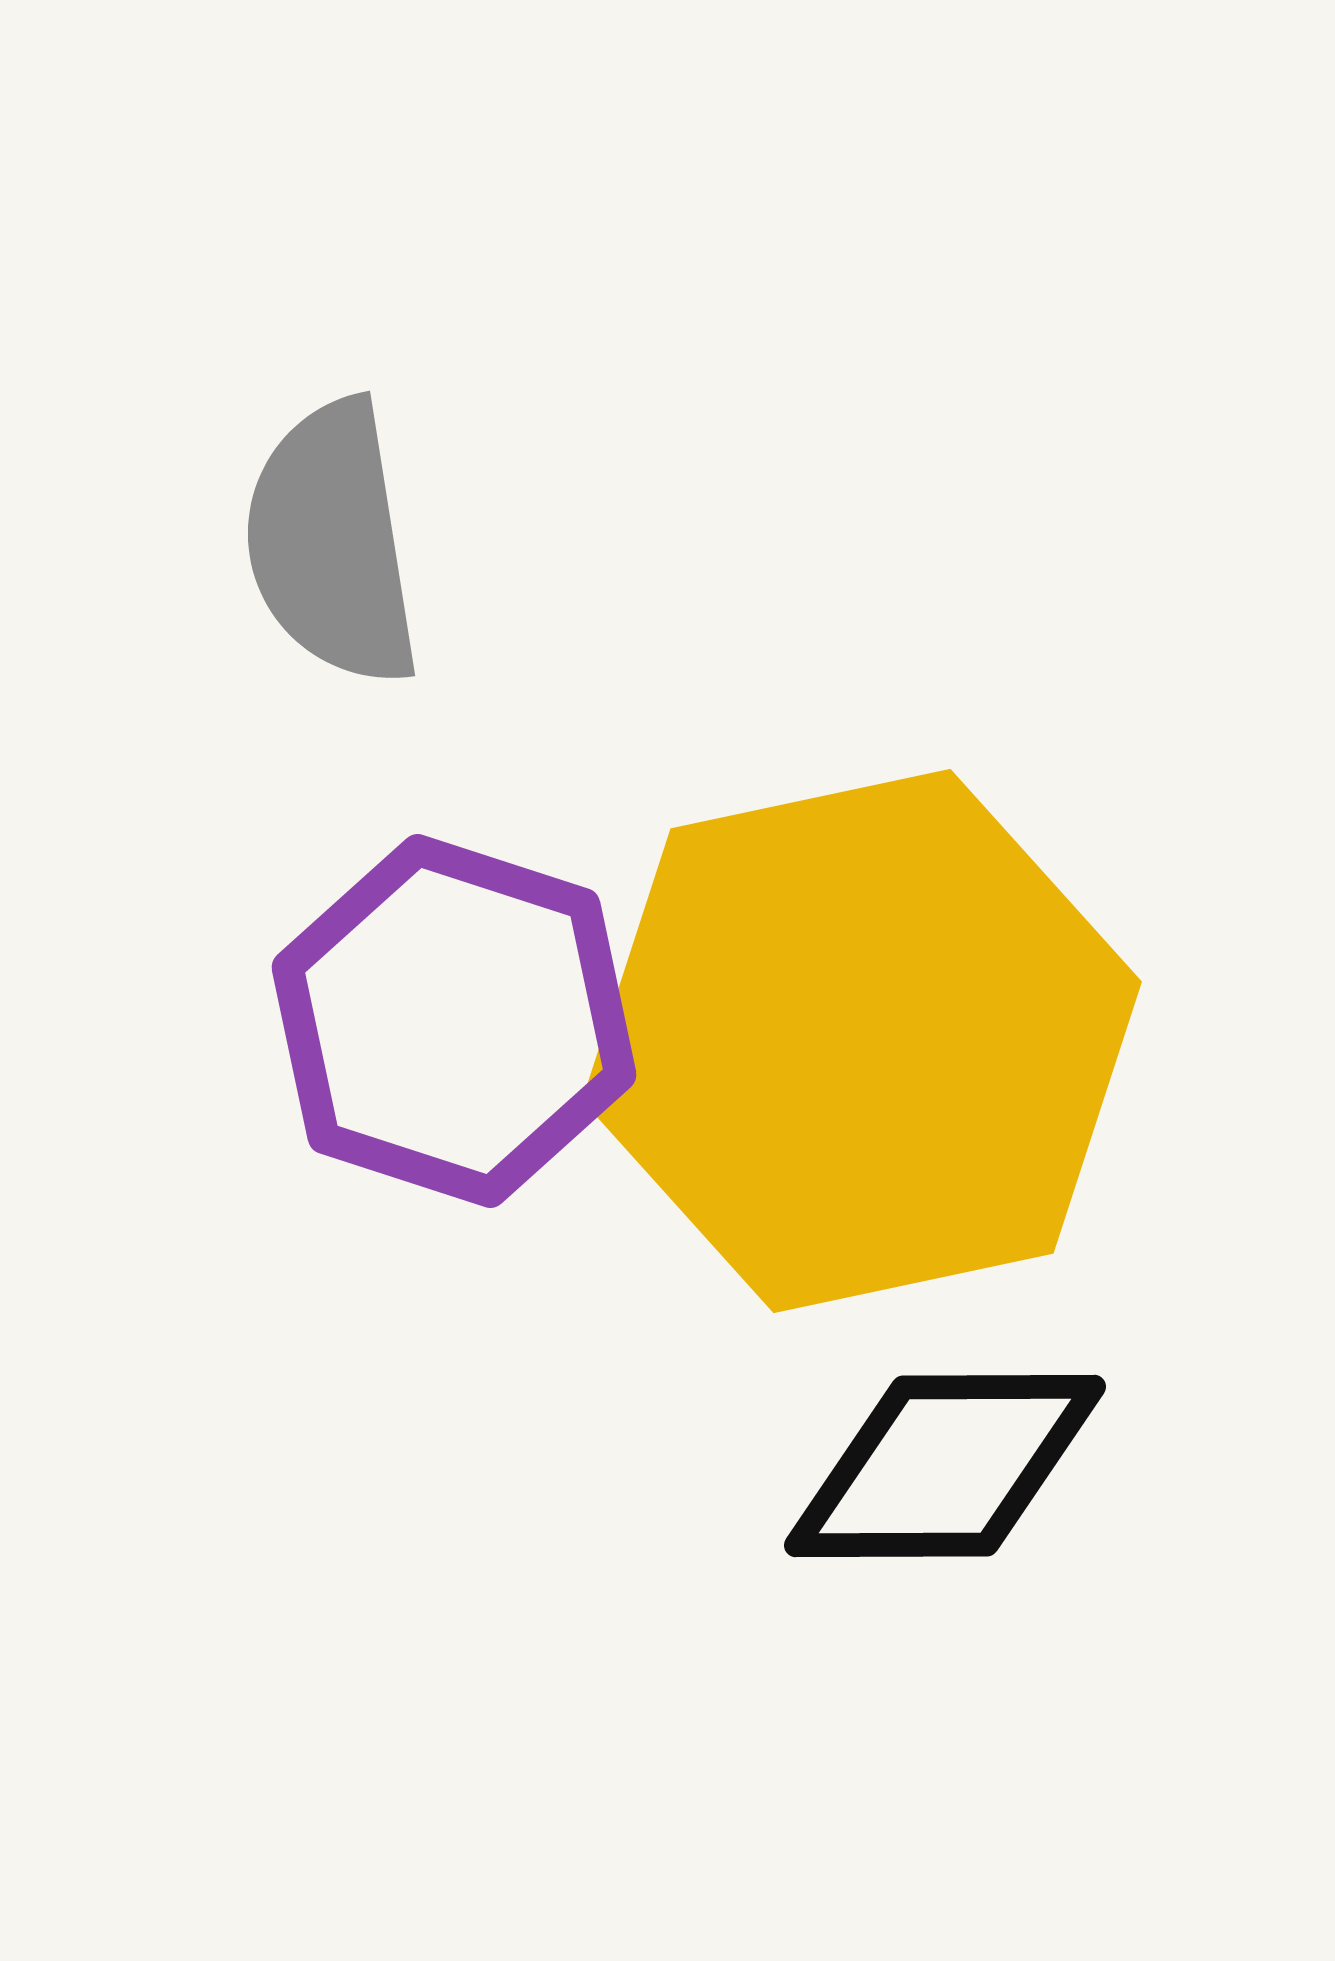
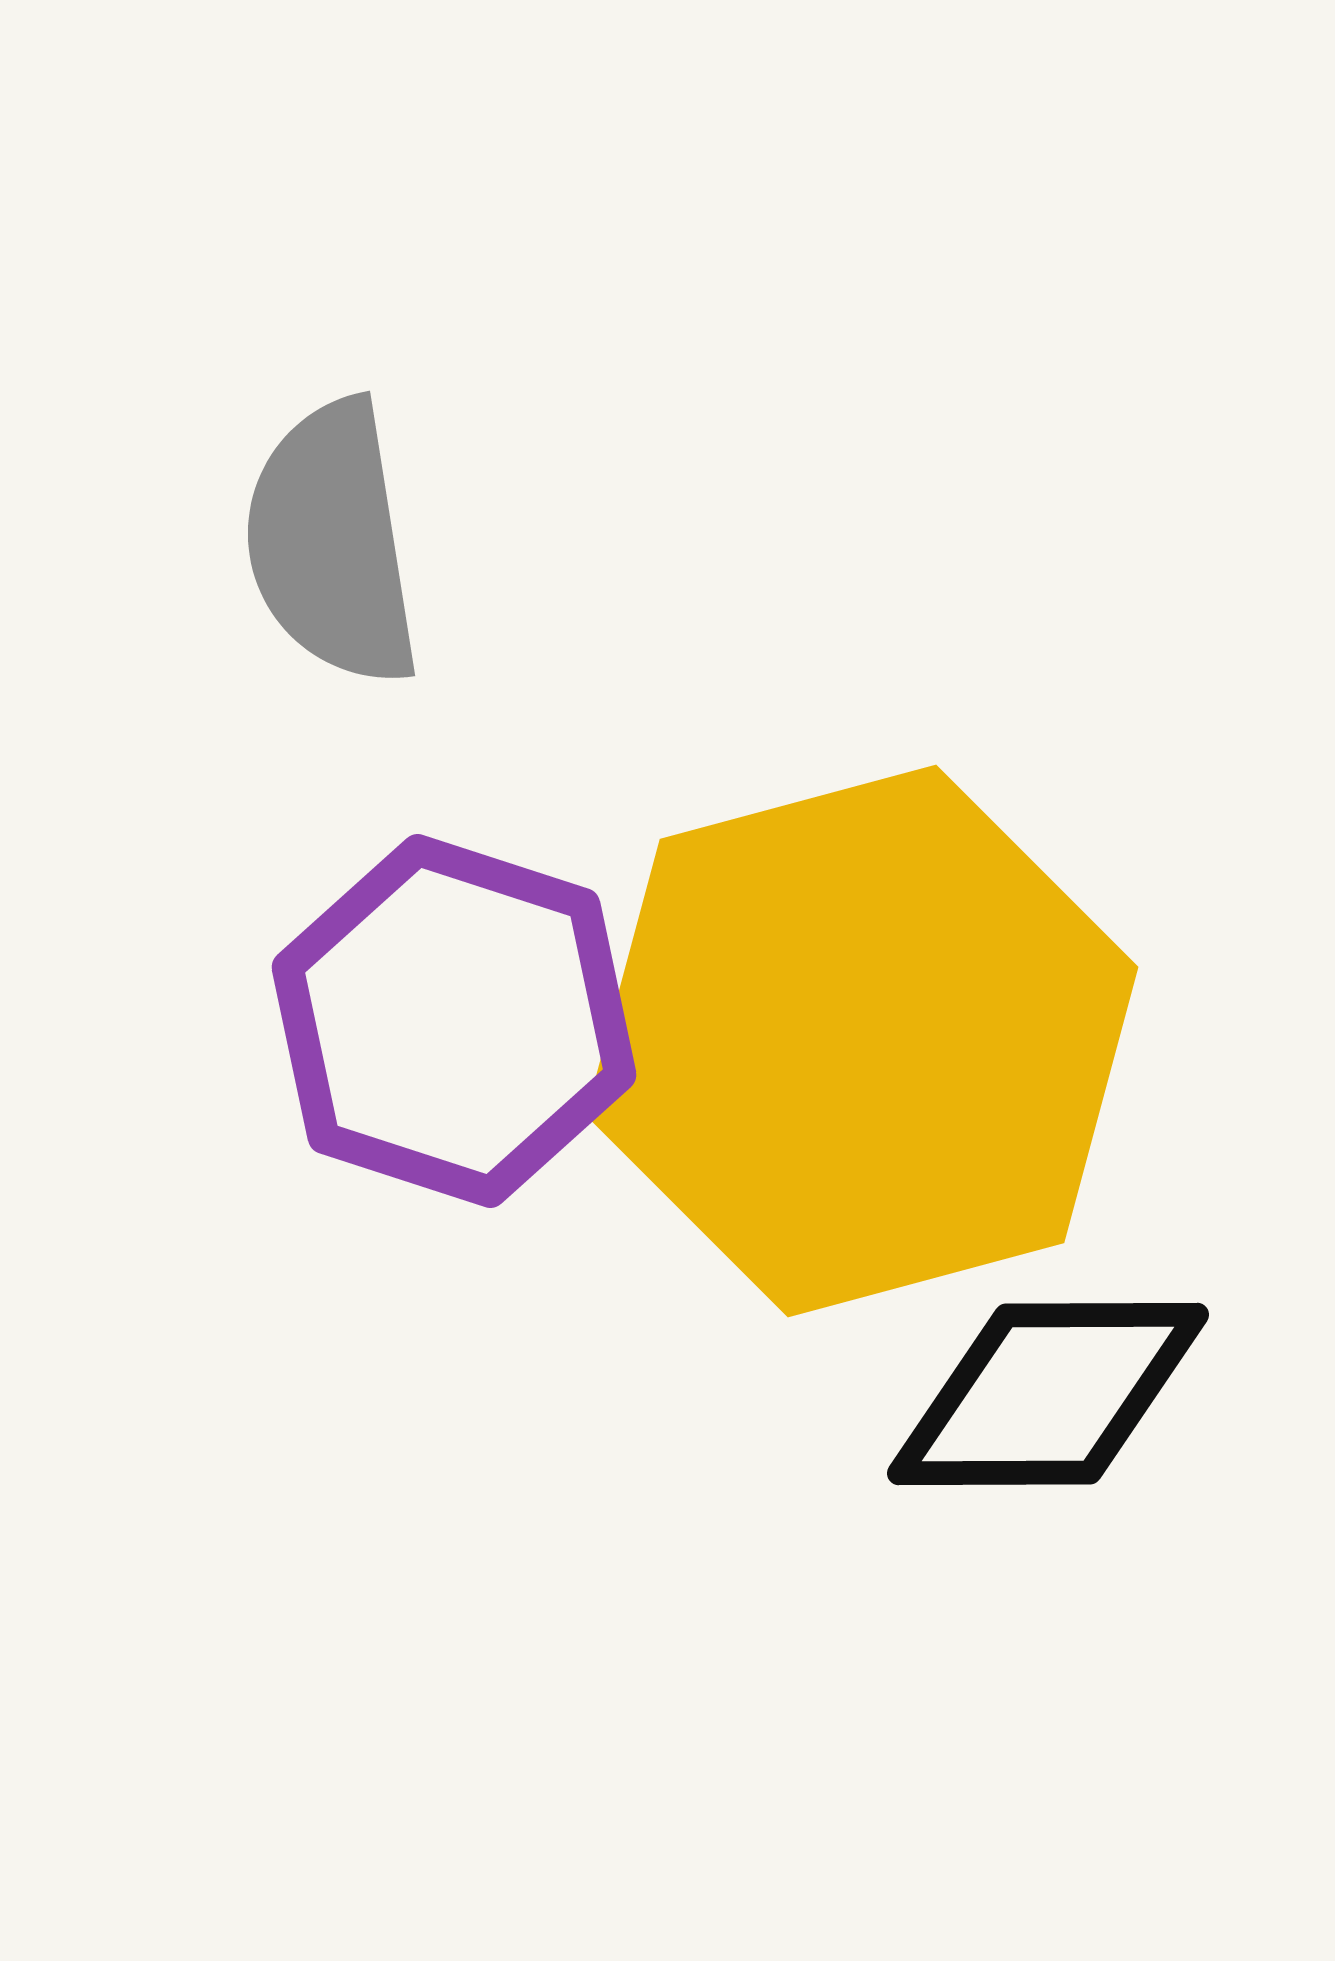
yellow hexagon: rotated 3 degrees counterclockwise
black diamond: moved 103 px right, 72 px up
